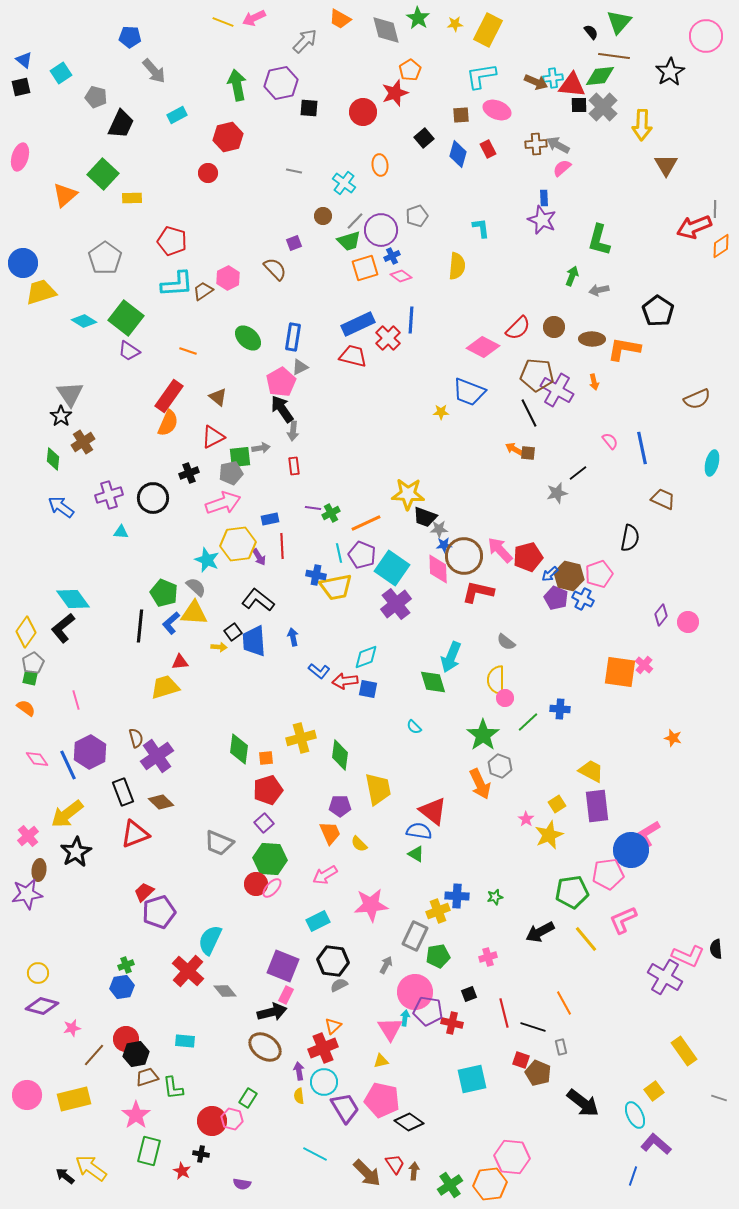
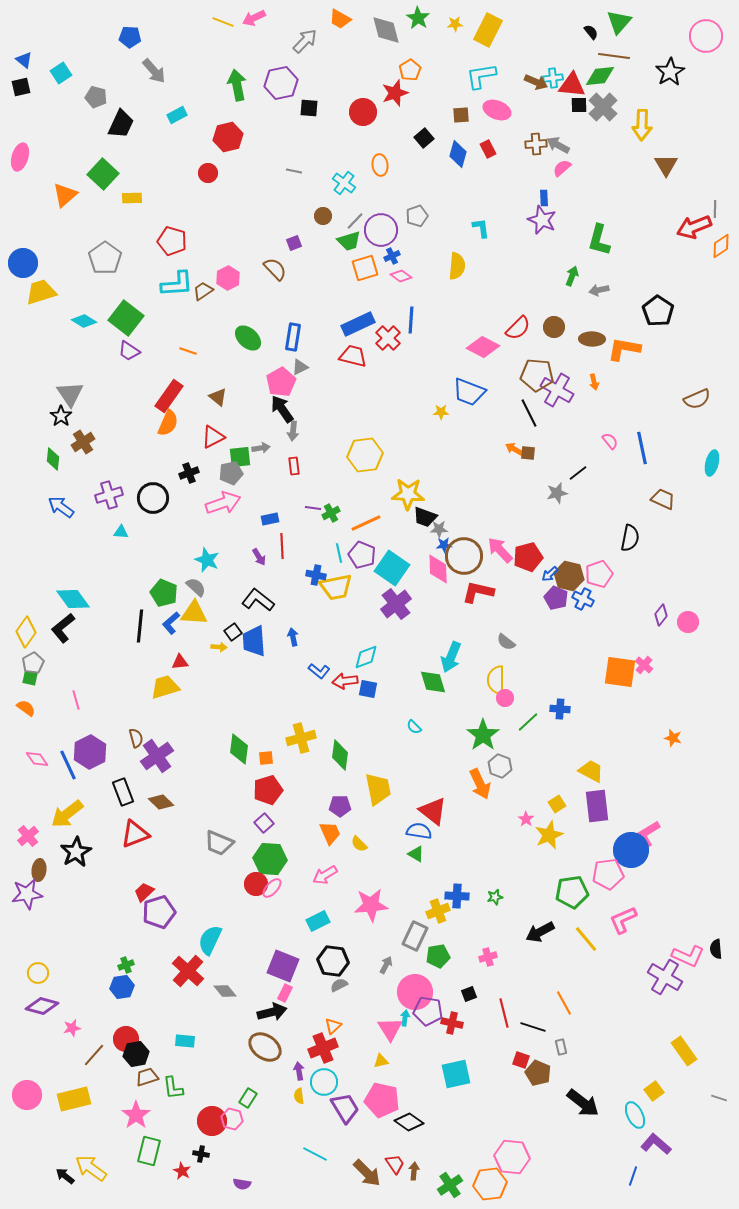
yellow hexagon at (238, 544): moved 127 px right, 89 px up
pink rectangle at (286, 995): moved 1 px left, 2 px up
cyan square at (472, 1079): moved 16 px left, 5 px up
